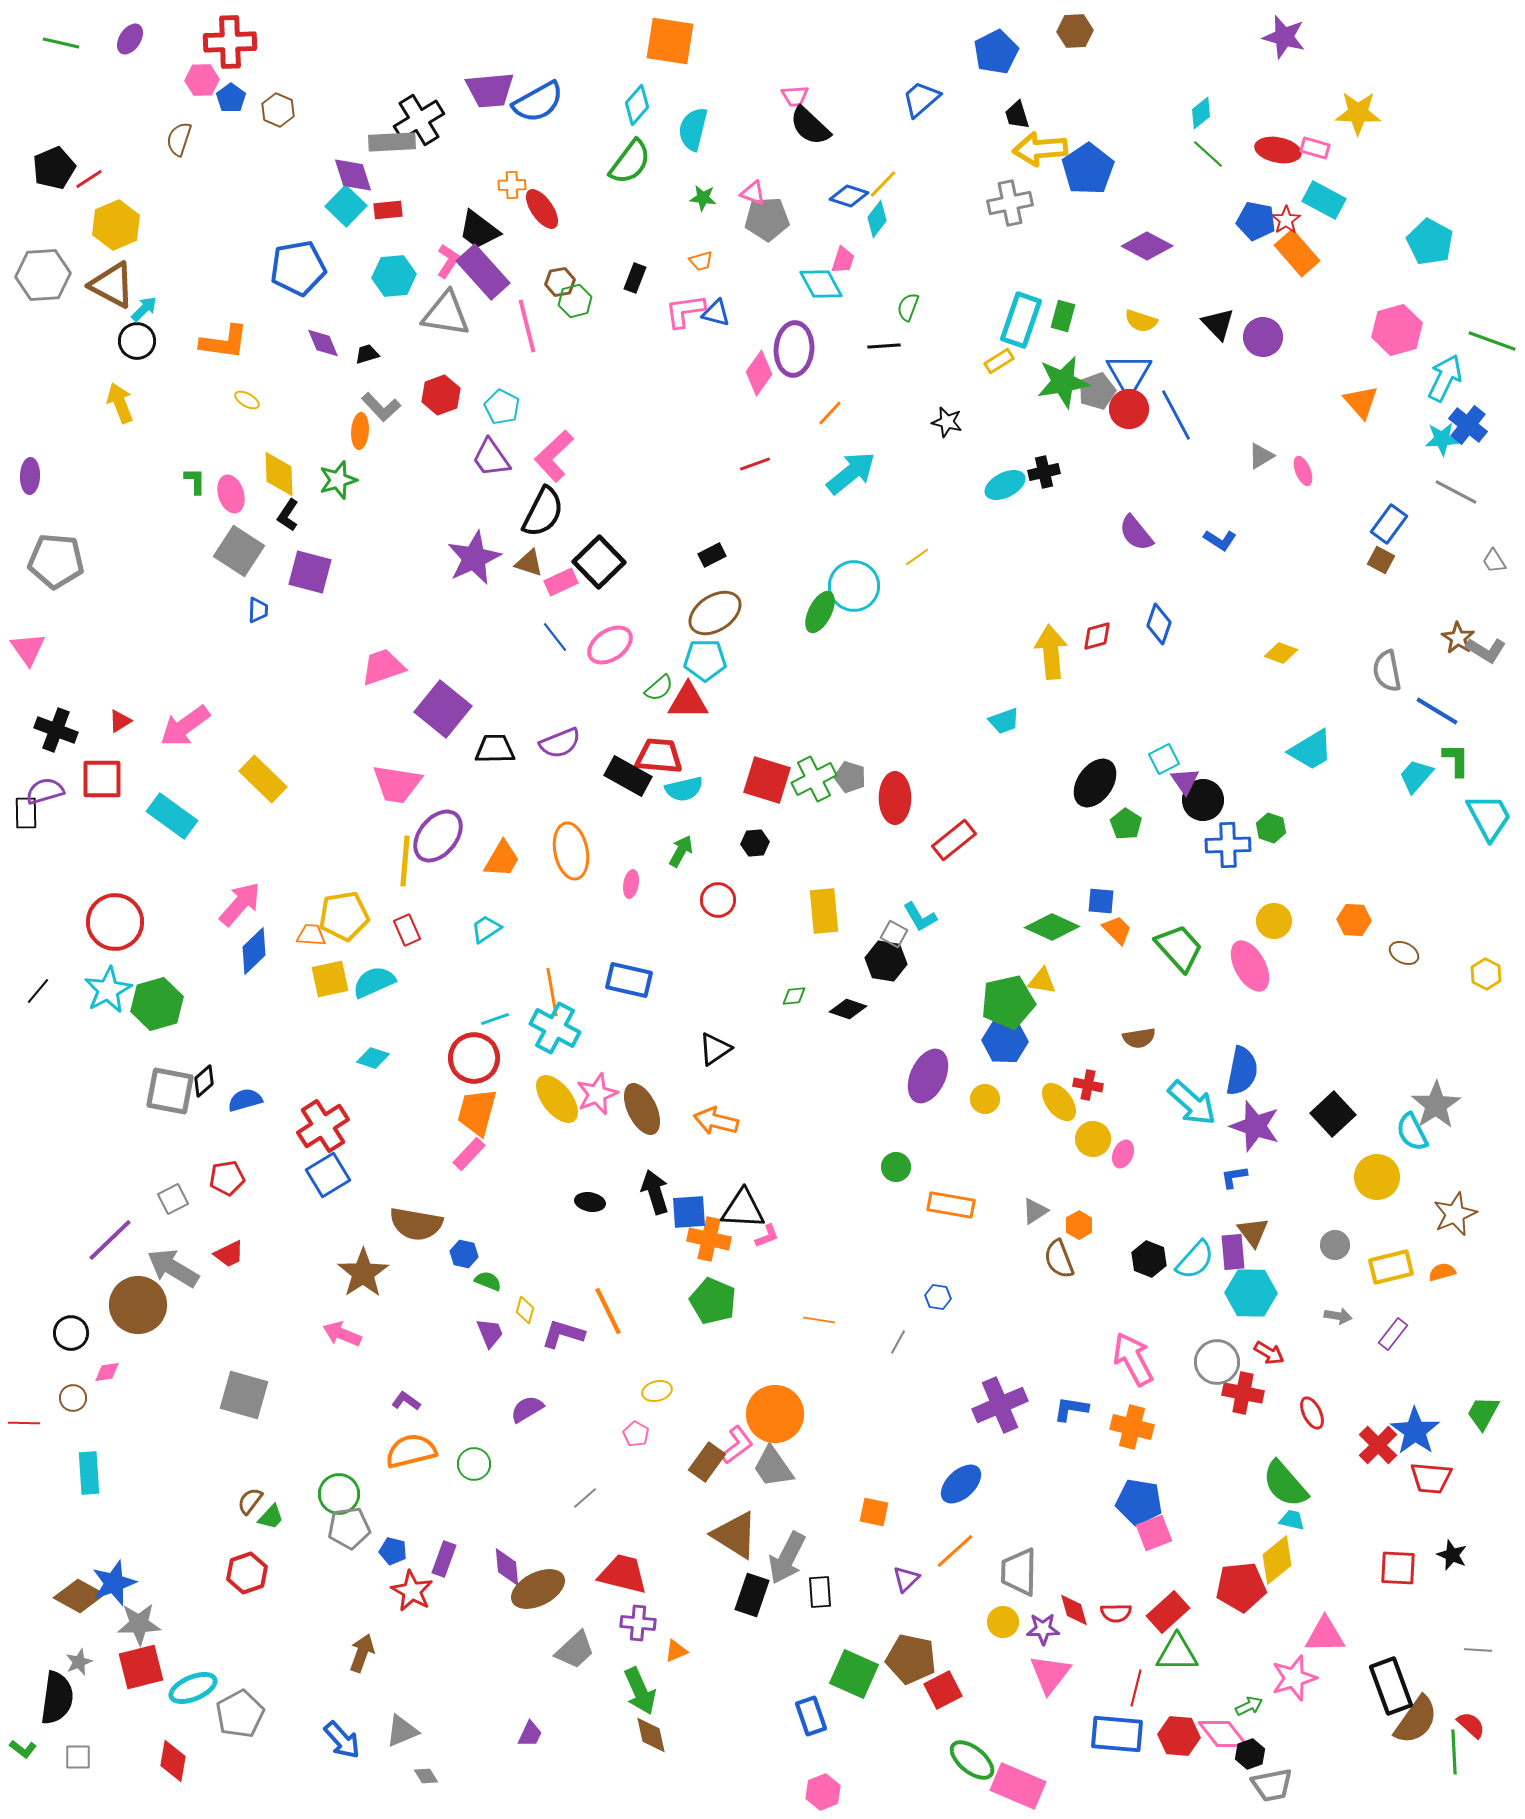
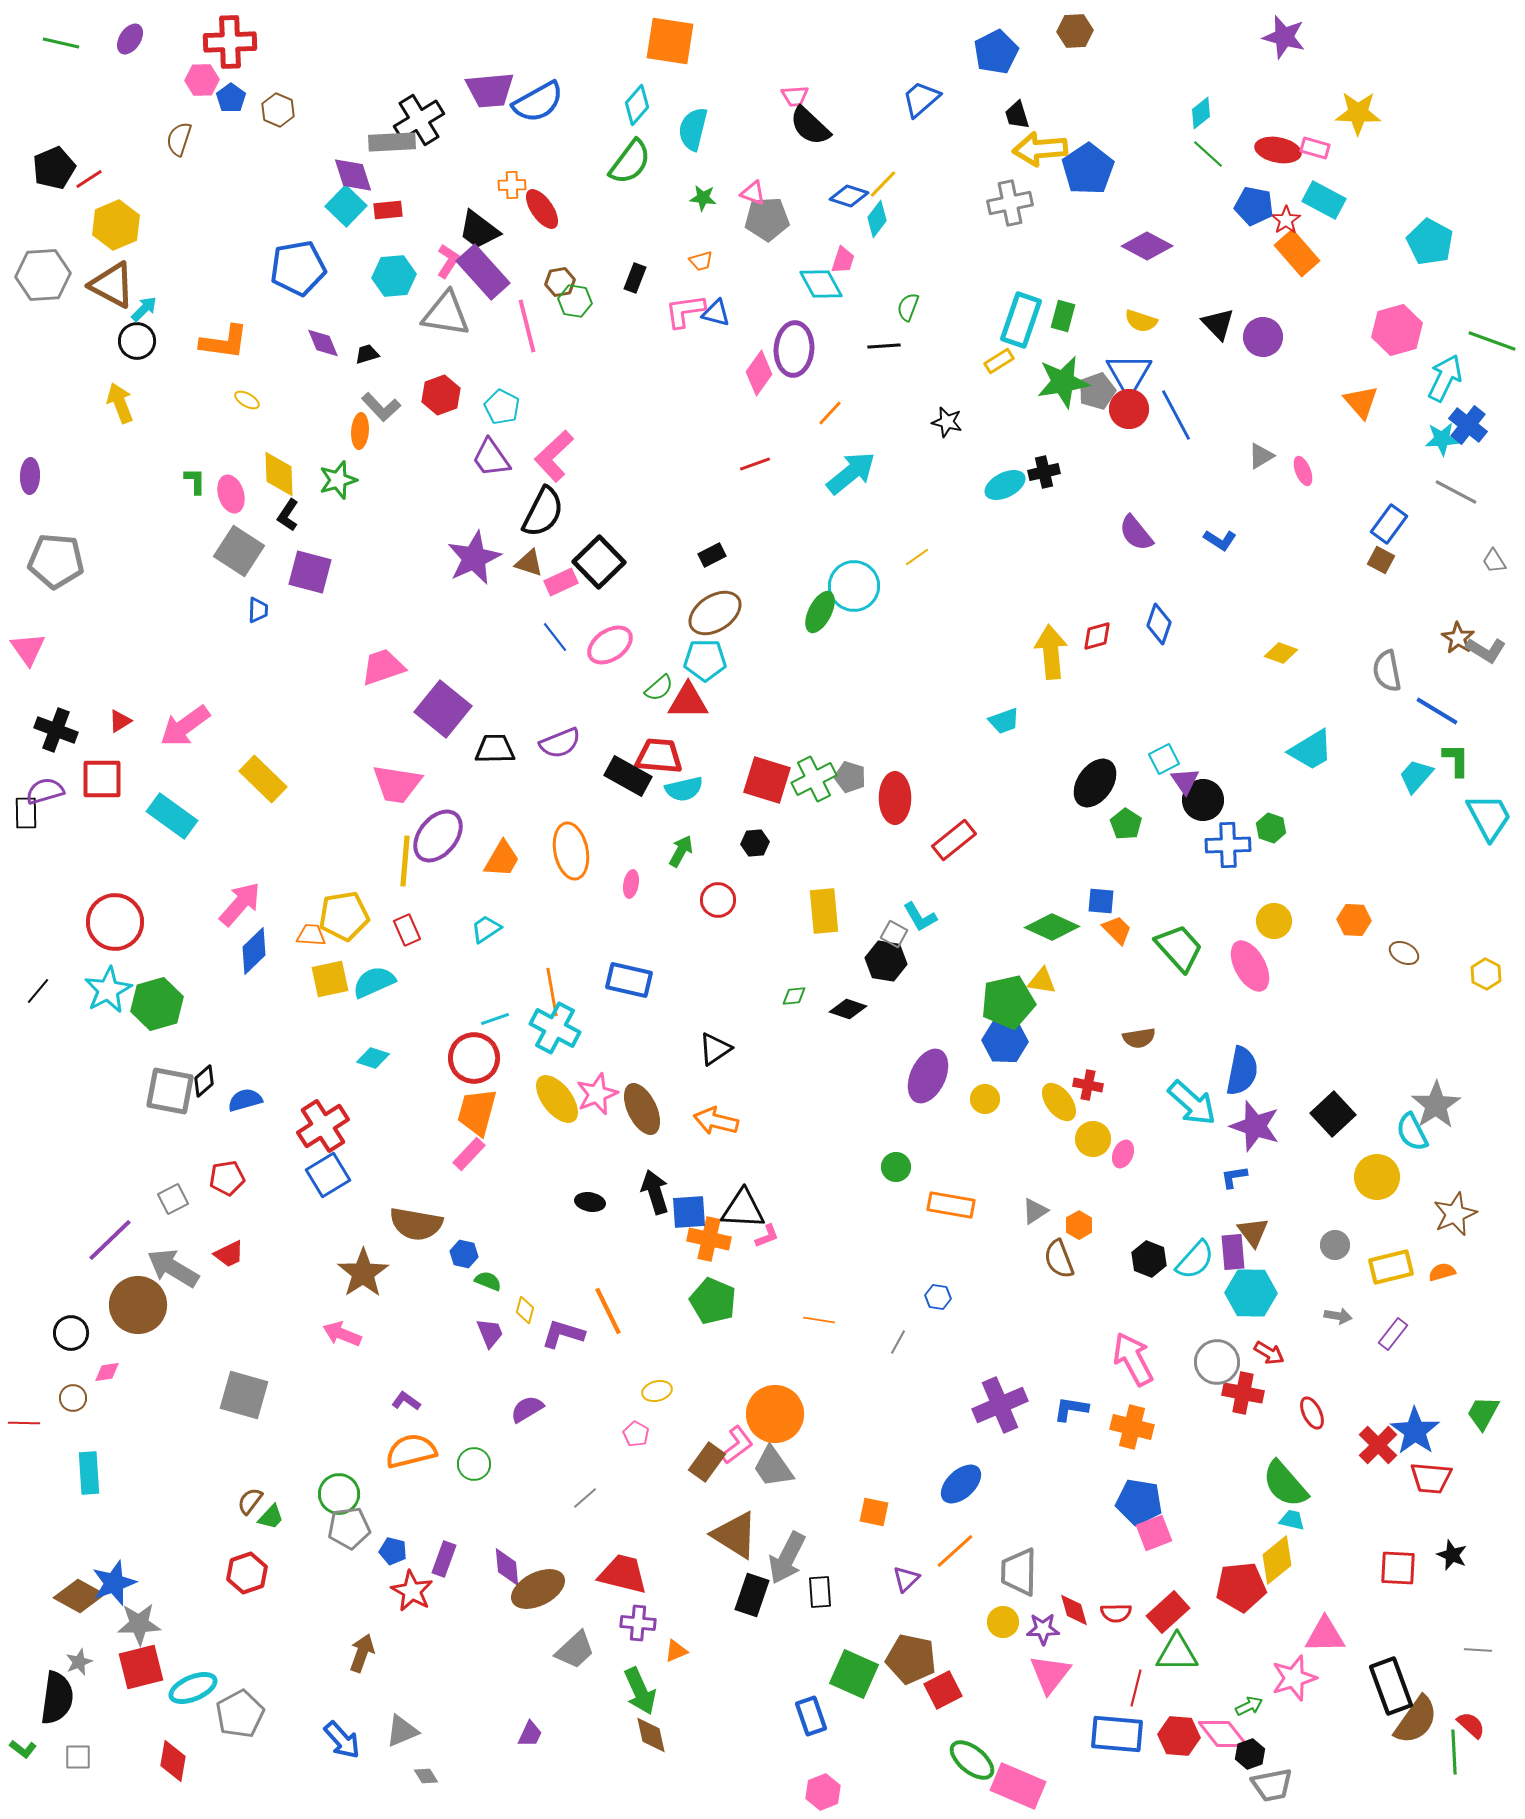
blue pentagon at (1256, 221): moved 2 px left, 15 px up
green hexagon at (575, 301): rotated 24 degrees clockwise
